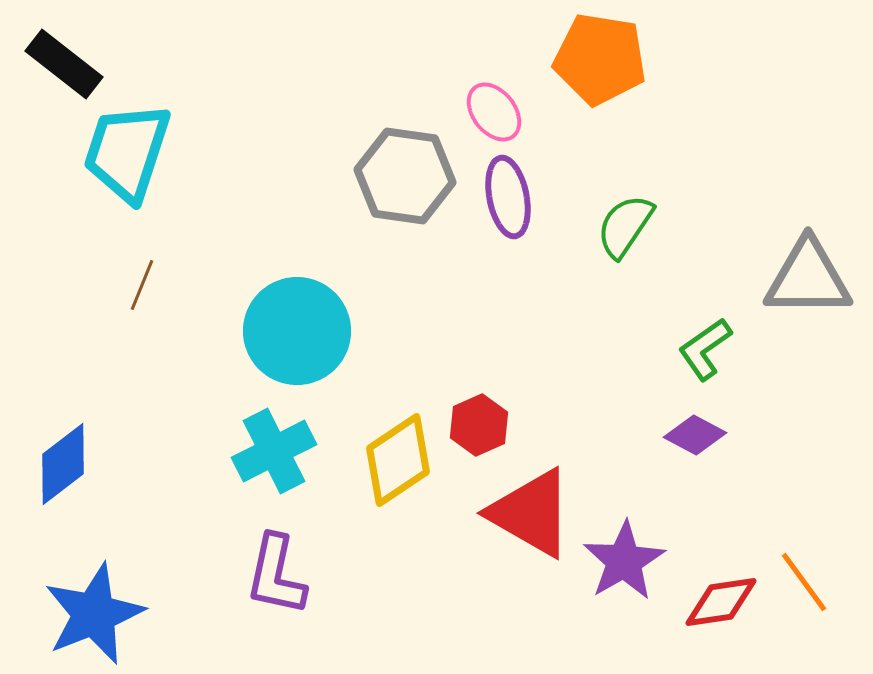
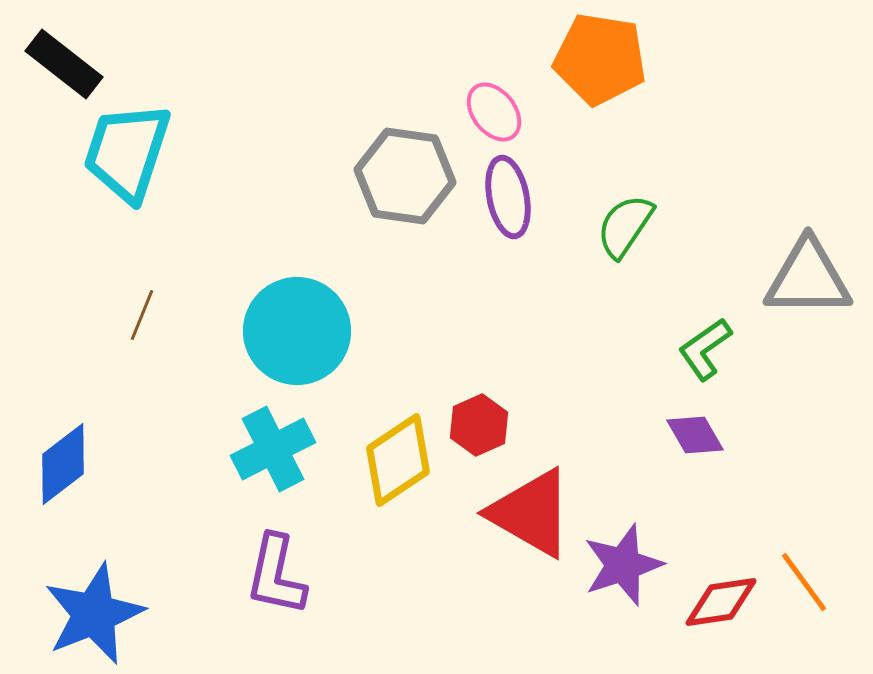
brown line: moved 30 px down
purple diamond: rotated 32 degrees clockwise
cyan cross: moved 1 px left, 2 px up
purple star: moved 1 px left, 4 px down; rotated 12 degrees clockwise
